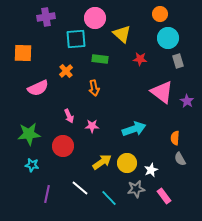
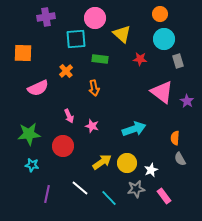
cyan circle: moved 4 px left, 1 px down
pink star: rotated 16 degrees clockwise
